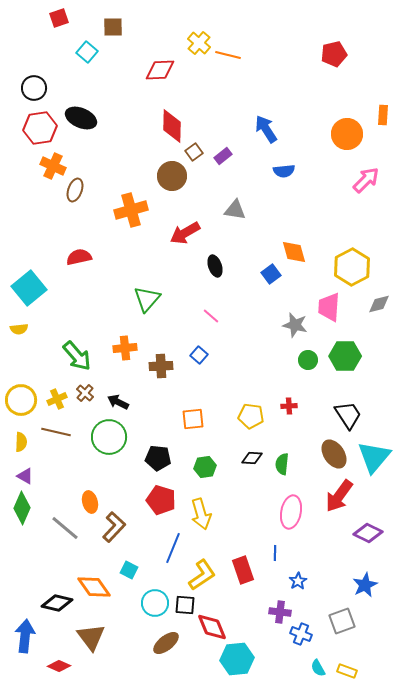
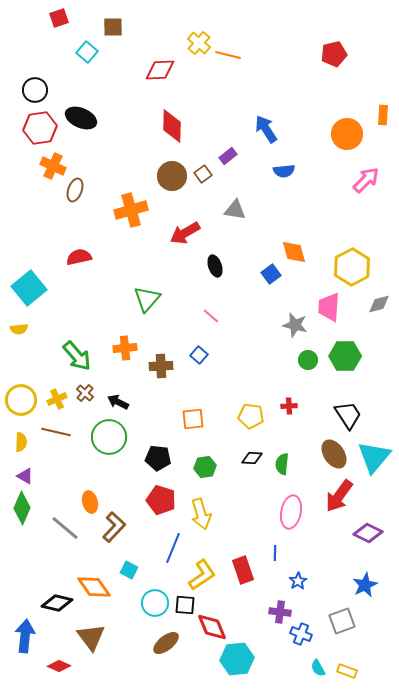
black circle at (34, 88): moved 1 px right, 2 px down
brown square at (194, 152): moved 9 px right, 22 px down
purple rectangle at (223, 156): moved 5 px right
